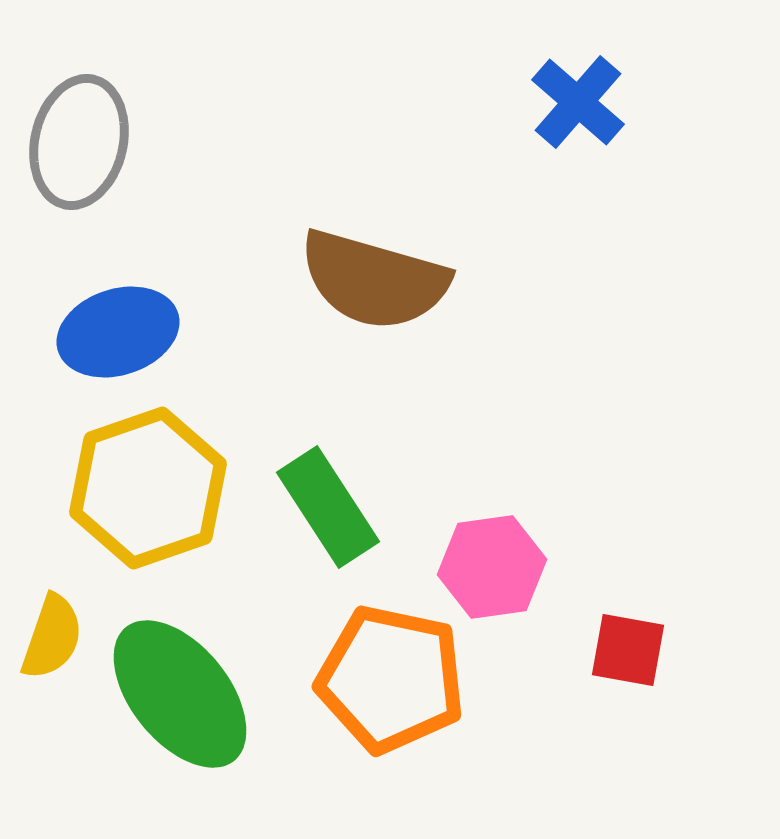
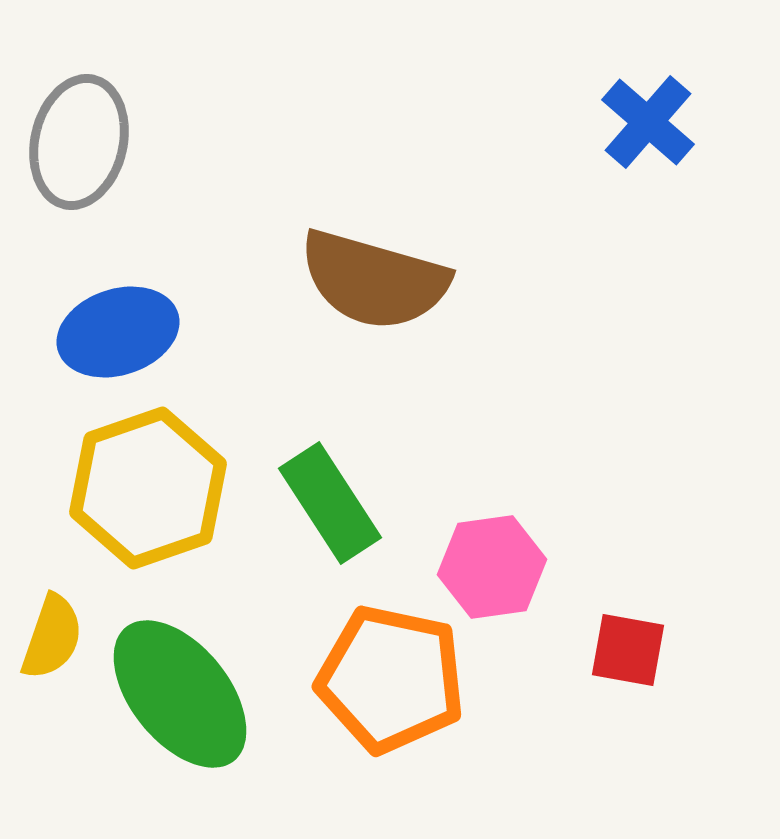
blue cross: moved 70 px right, 20 px down
green rectangle: moved 2 px right, 4 px up
